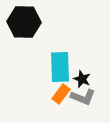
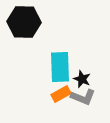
orange rectangle: rotated 24 degrees clockwise
